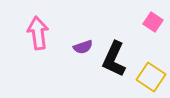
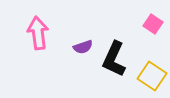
pink square: moved 2 px down
yellow square: moved 1 px right, 1 px up
